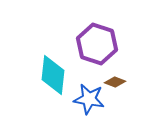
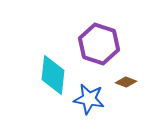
purple hexagon: moved 2 px right
brown diamond: moved 11 px right
